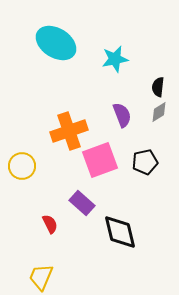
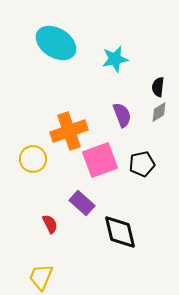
black pentagon: moved 3 px left, 2 px down
yellow circle: moved 11 px right, 7 px up
